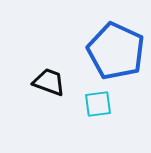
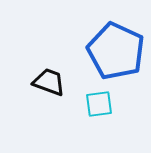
cyan square: moved 1 px right
